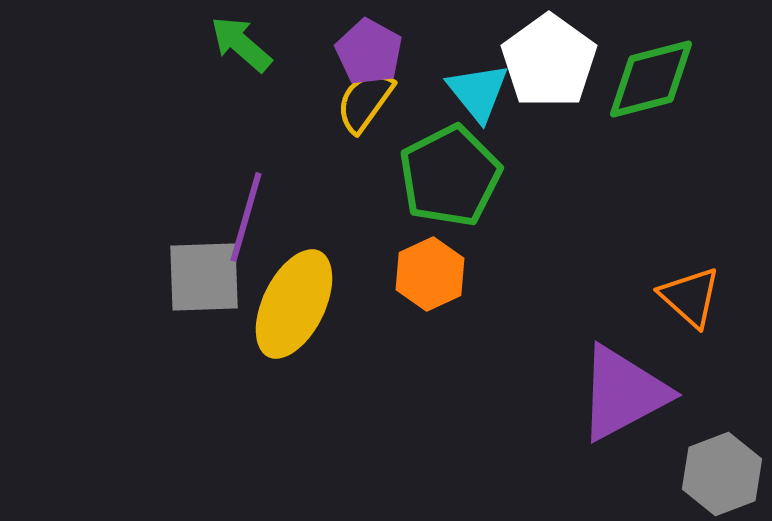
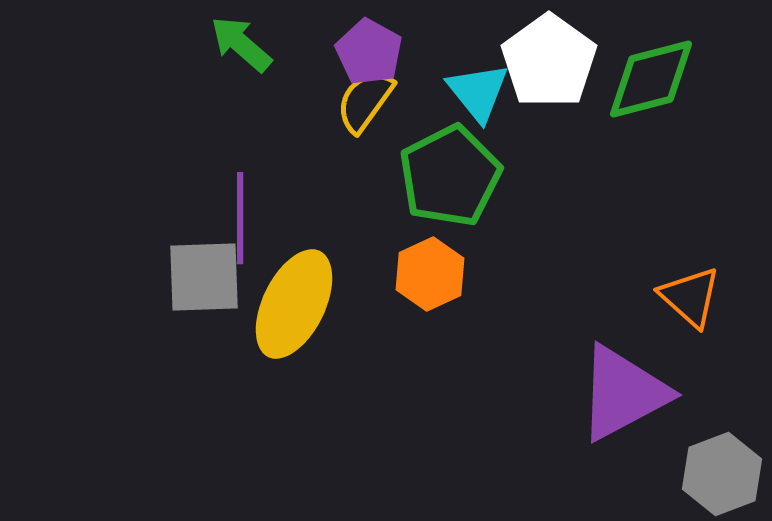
purple line: moved 6 px left, 1 px down; rotated 16 degrees counterclockwise
